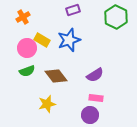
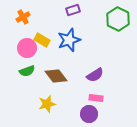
green hexagon: moved 2 px right, 2 px down
purple circle: moved 1 px left, 1 px up
